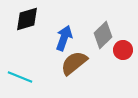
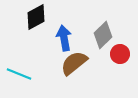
black diamond: moved 9 px right, 2 px up; rotated 12 degrees counterclockwise
blue arrow: rotated 30 degrees counterclockwise
red circle: moved 3 px left, 4 px down
cyan line: moved 1 px left, 3 px up
